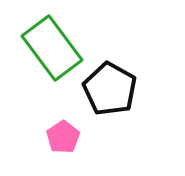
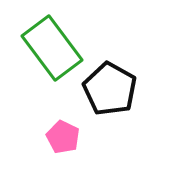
pink pentagon: rotated 12 degrees counterclockwise
